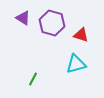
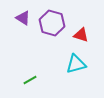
green line: moved 3 px left, 1 px down; rotated 32 degrees clockwise
